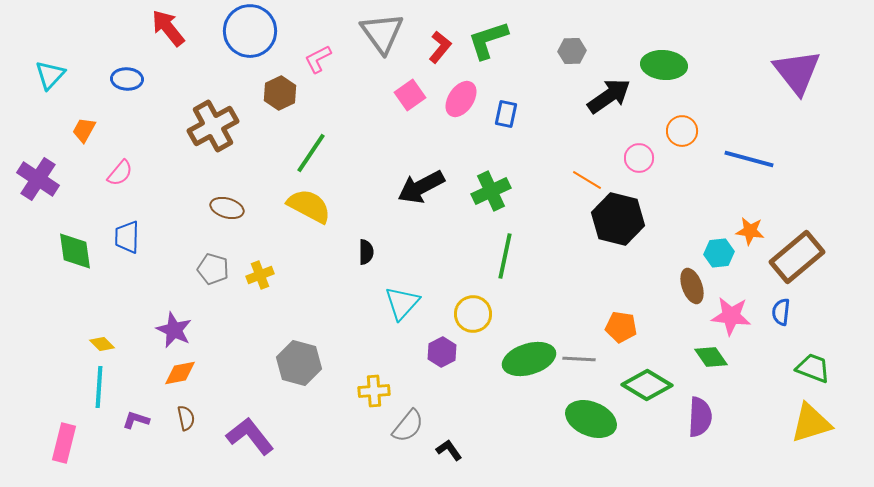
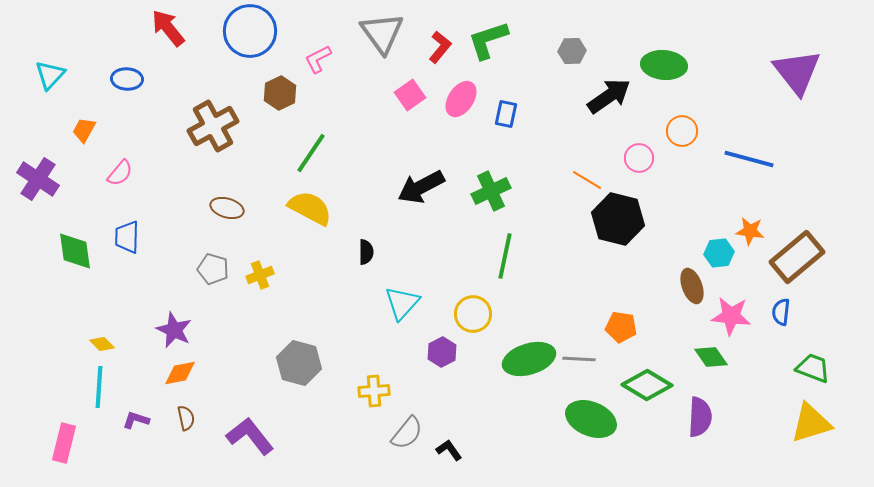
yellow semicircle at (309, 206): moved 1 px right, 2 px down
gray semicircle at (408, 426): moved 1 px left, 7 px down
